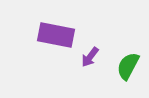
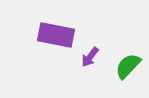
green semicircle: rotated 16 degrees clockwise
